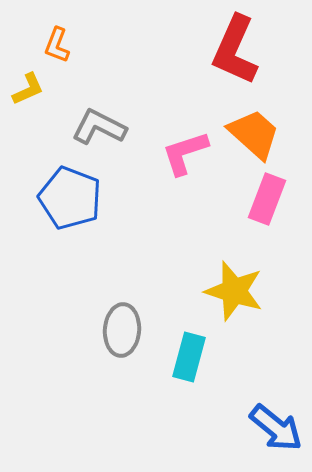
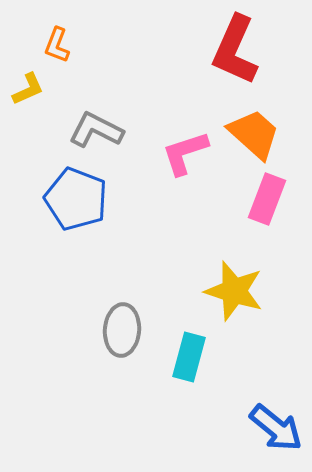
gray L-shape: moved 3 px left, 3 px down
blue pentagon: moved 6 px right, 1 px down
